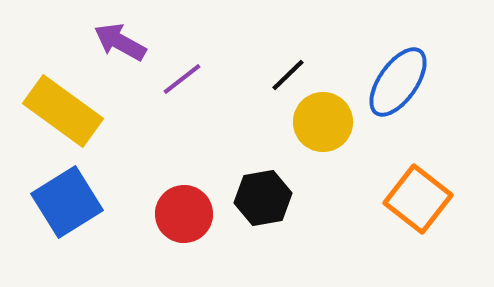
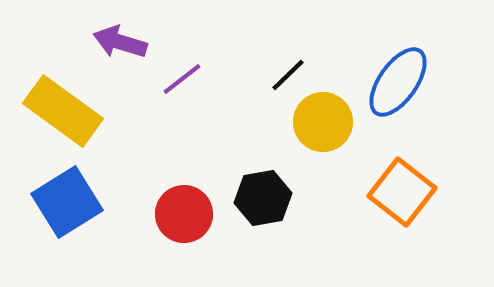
purple arrow: rotated 12 degrees counterclockwise
orange square: moved 16 px left, 7 px up
